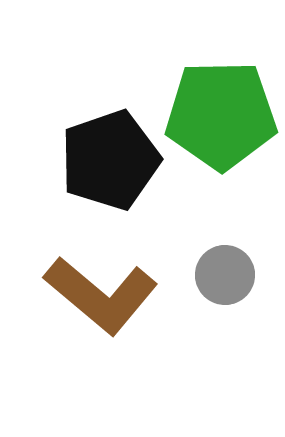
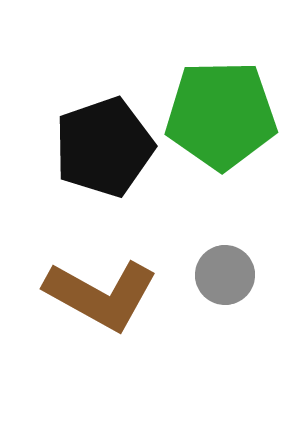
black pentagon: moved 6 px left, 13 px up
brown L-shape: rotated 11 degrees counterclockwise
